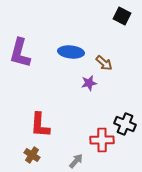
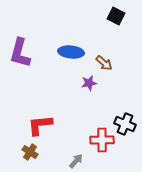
black square: moved 6 px left
red L-shape: rotated 80 degrees clockwise
brown cross: moved 2 px left, 3 px up
